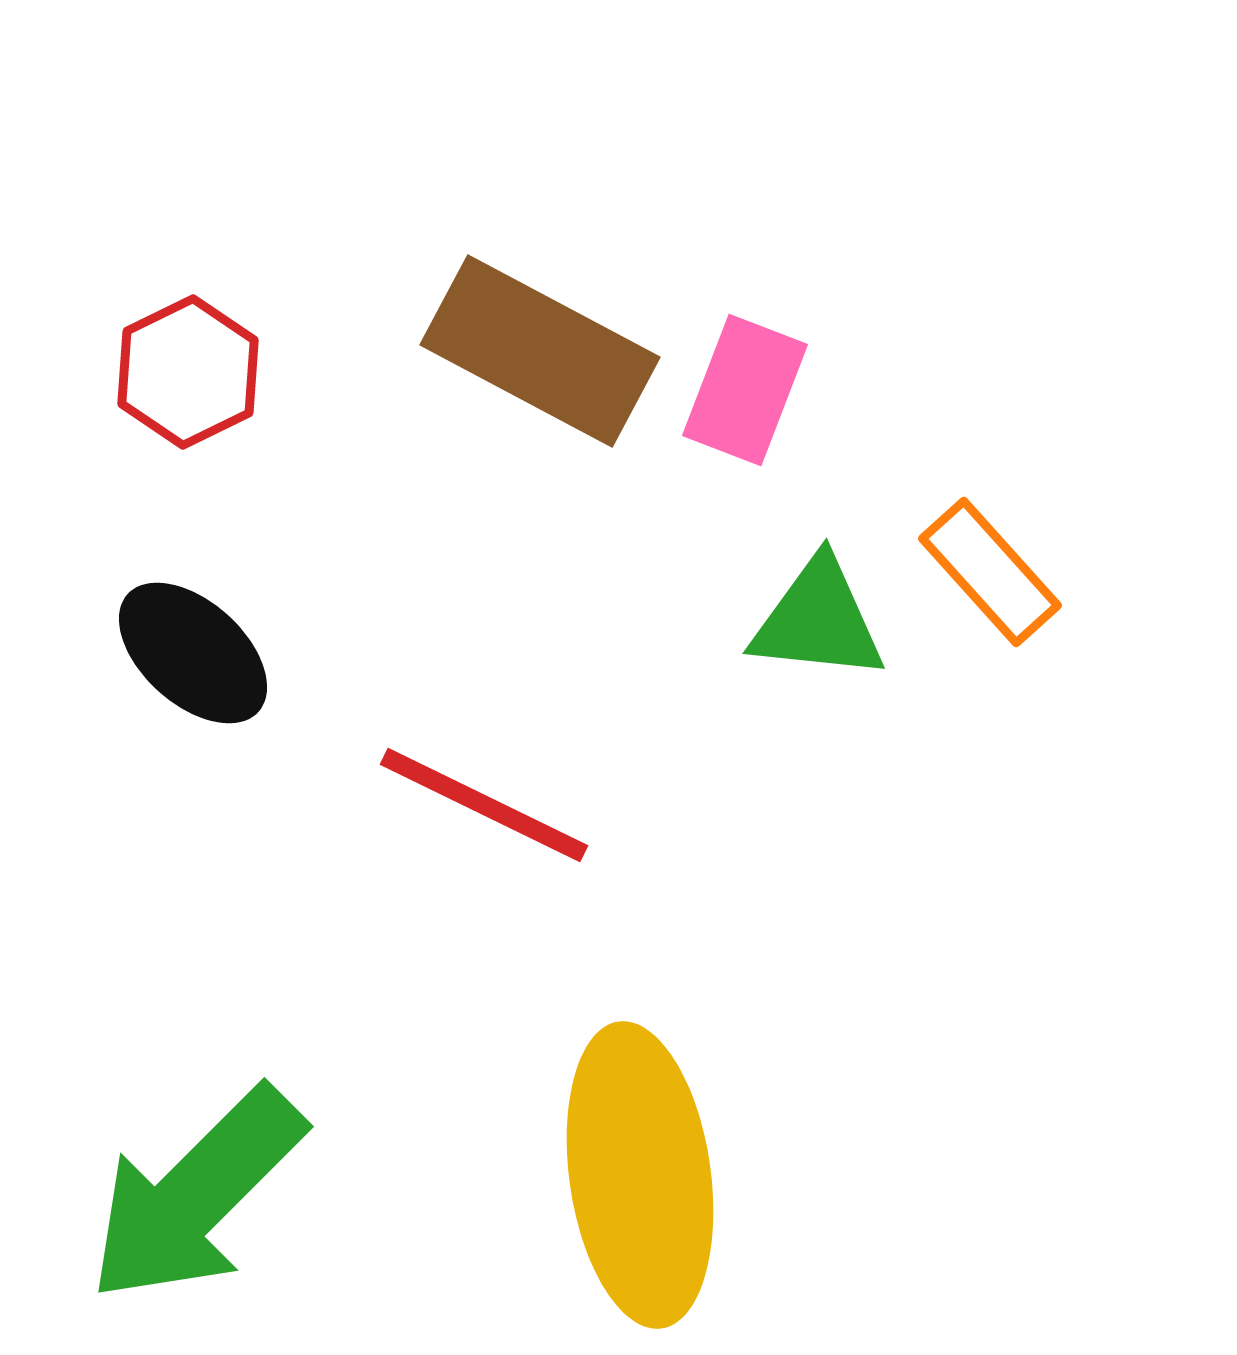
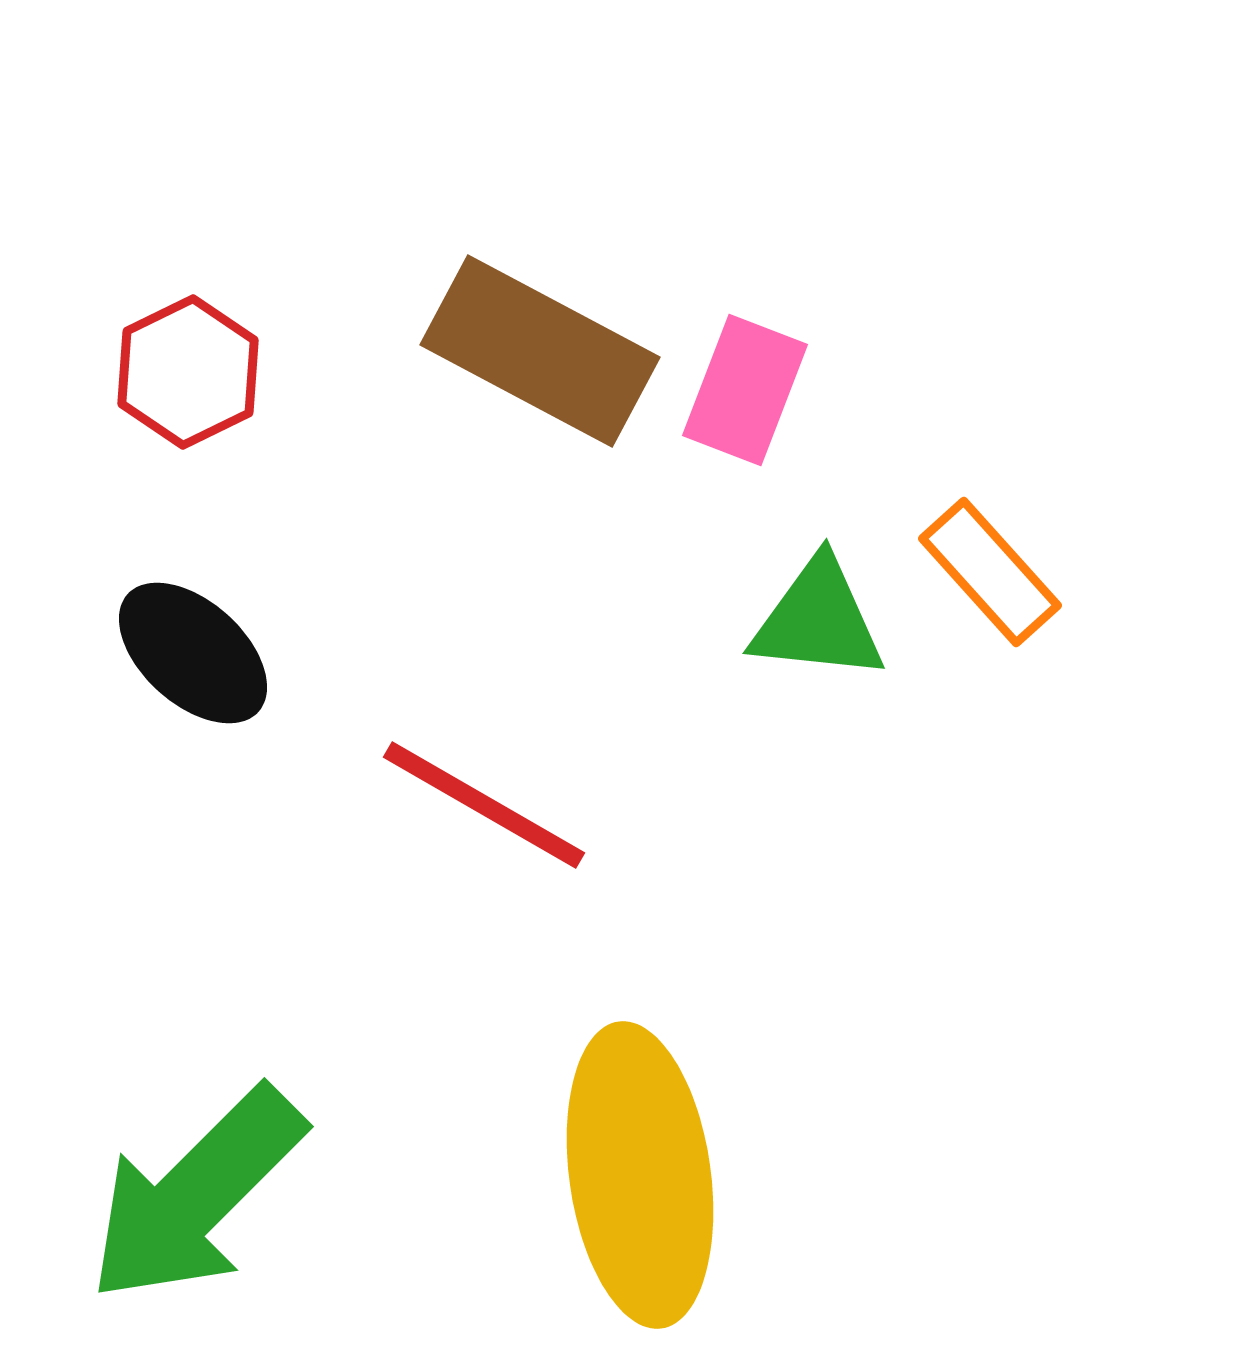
red line: rotated 4 degrees clockwise
